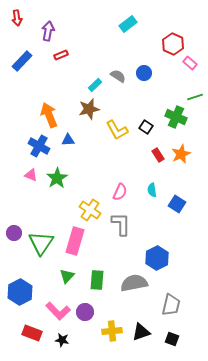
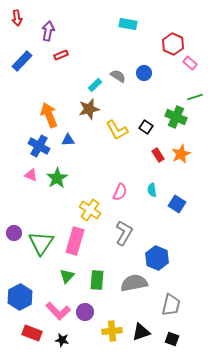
cyan rectangle at (128, 24): rotated 48 degrees clockwise
gray L-shape at (121, 224): moved 3 px right, 9 px down; rotated 30 degrees clockwise
blue hexagon at (157, 258): rotated 10 degrees counterclockwise
blue hexagon at (20, 292): moved 5 px down
